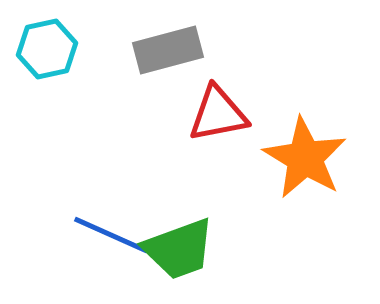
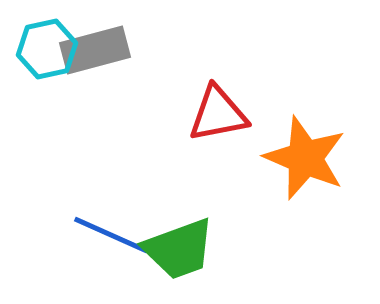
gray rectangle: moved 73 px left
orange star: rotated 8 degrees counterclockwise
